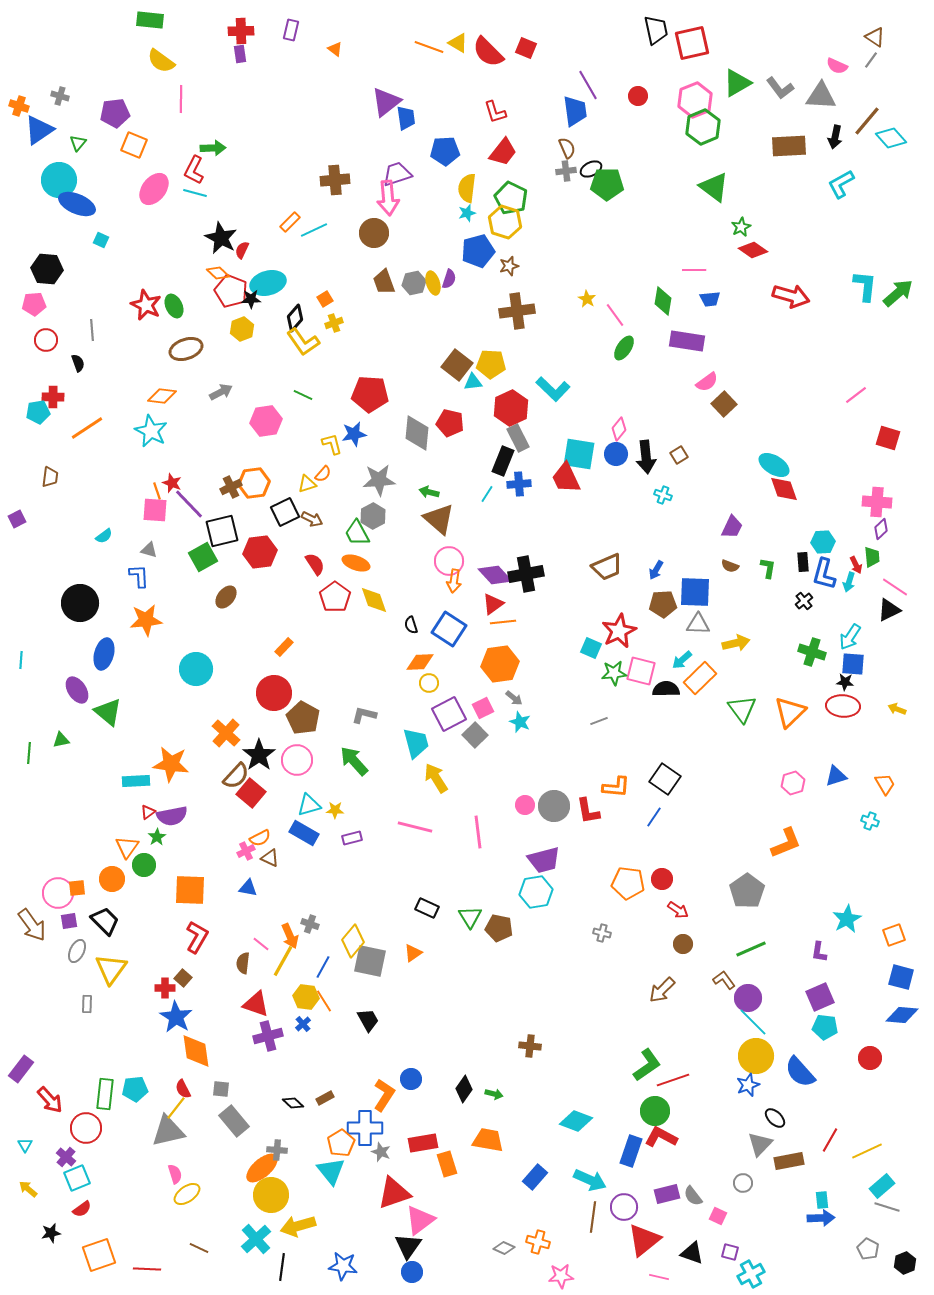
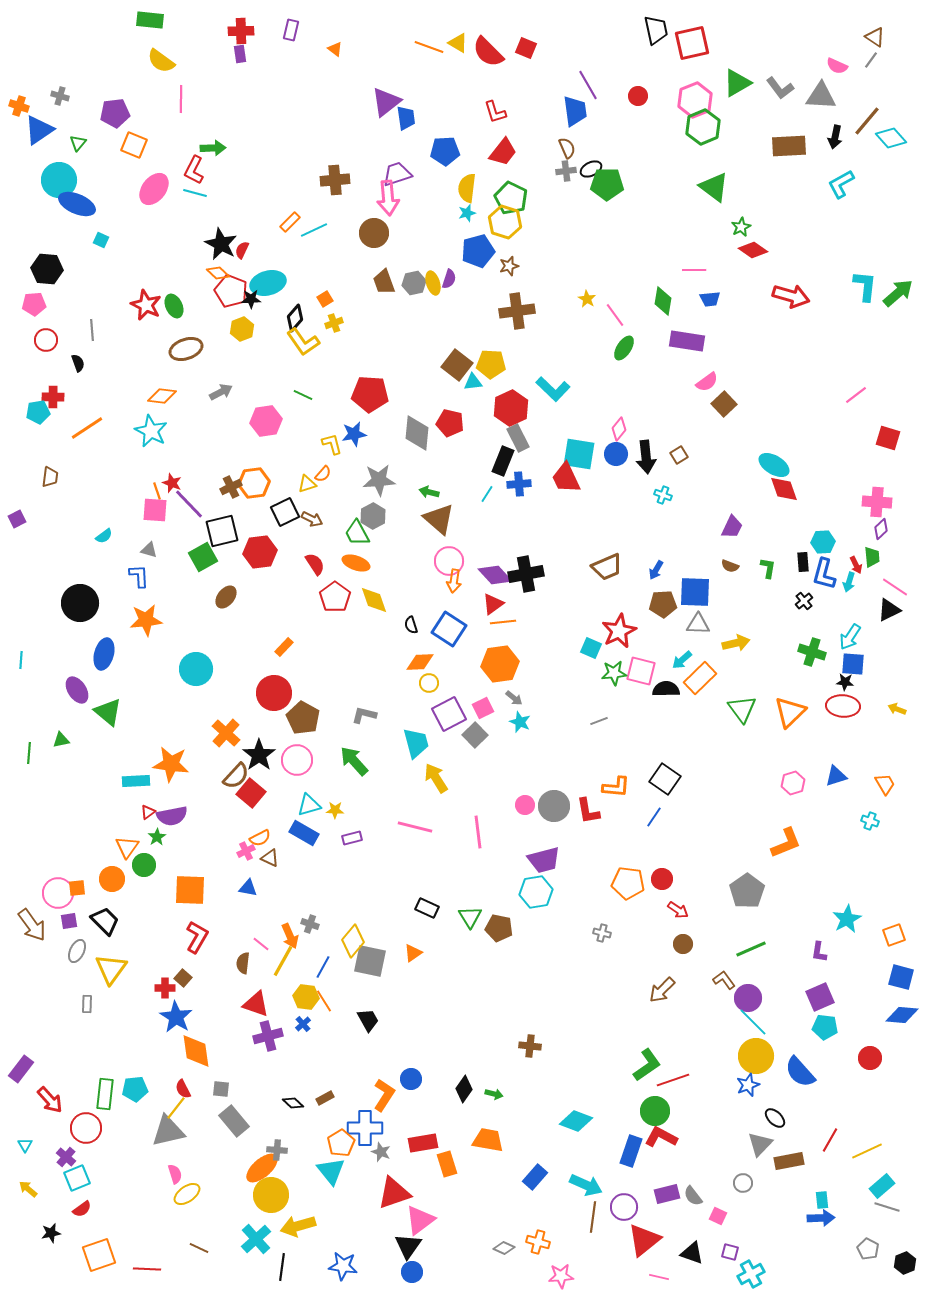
black star at (221, 238): moved 6 px down
cyan arrow at (590, 1180): moved 4 px left, 5 px down
